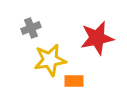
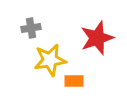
gray cross: rotated 12 degrees clockwise
red star: rotated 8 degrees counterclockwise
